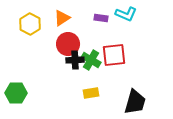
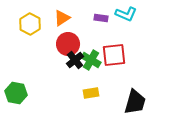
black cross: rotated 36 degrees counterclockwise
green hexagon: rotated 10 degrees clockwise
